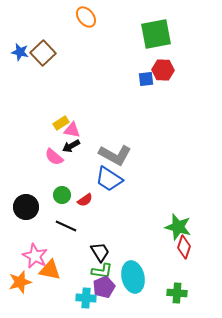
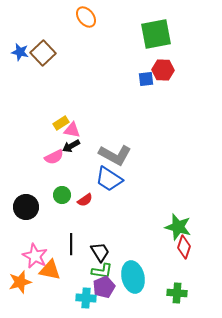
pink semicircle: rotated 66 degrees counterclockwise
black line: moved 5 px right, 18 px down; rotated 65 degrees clockwise
